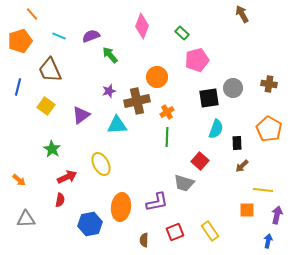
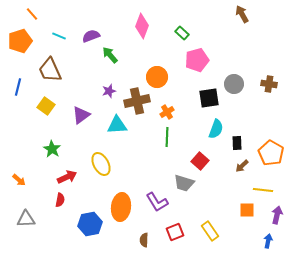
gray circle at (233, 88): moved 1 px right, 4 px up
orange pentagon at (269, 129): moved 2 px right, 24 px down
purple L-shape at (157, 202): rotated 70 degrees clockwise
